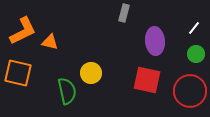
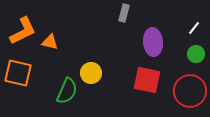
purple ellipse: moved 2 px left, 1 px down
green semicircle: rotated 36 degrees clockwise
